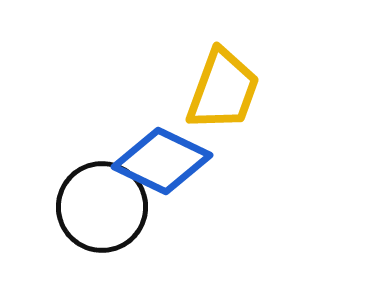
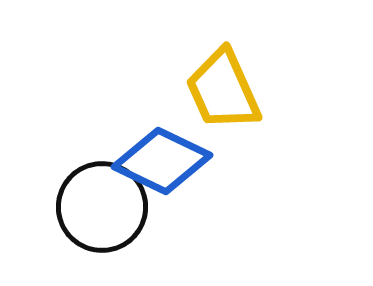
yellow trapezoid: rotated 136 degrees clockwise
